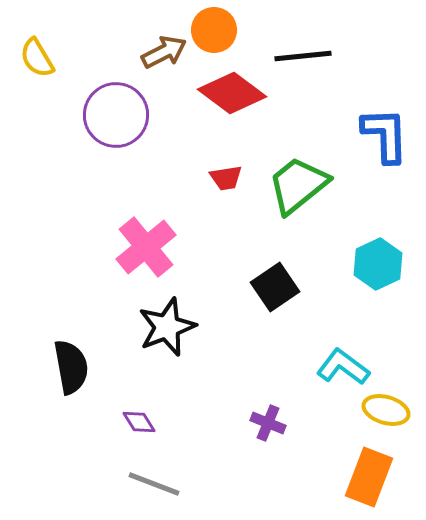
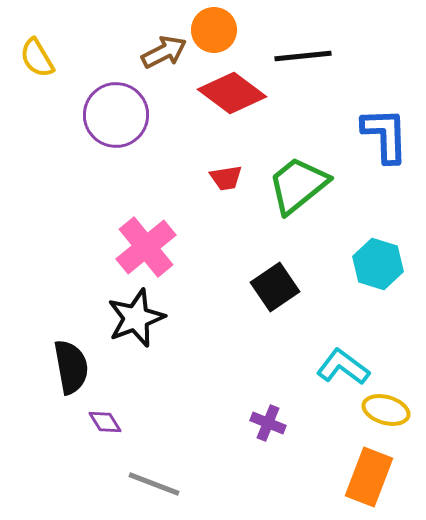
cyan hexagon: rotated 18 degrees counterclockwise
black star: moved 31 px left, 9 px up
purple diamond: moved 34 px left
